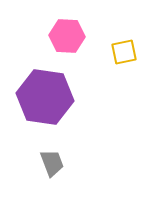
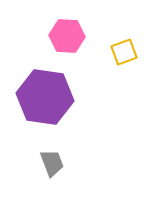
yellow square: rotated 8 degrees counterclockwise
